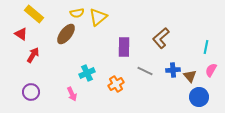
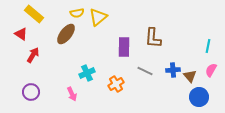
brown L-shape: moved 8 px left; rotated 45 degrees counterclockwise
cyan line: moved 2 px right, 1 px up
